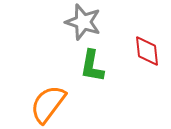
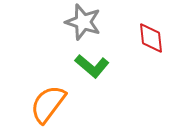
red diamond: moved 4 px right, 13 px up
green L-shape: rotated 60 degrees counterclockwise
